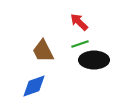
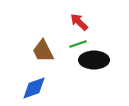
green line: moved 2 px left
blue diamond: moved 2 px down
